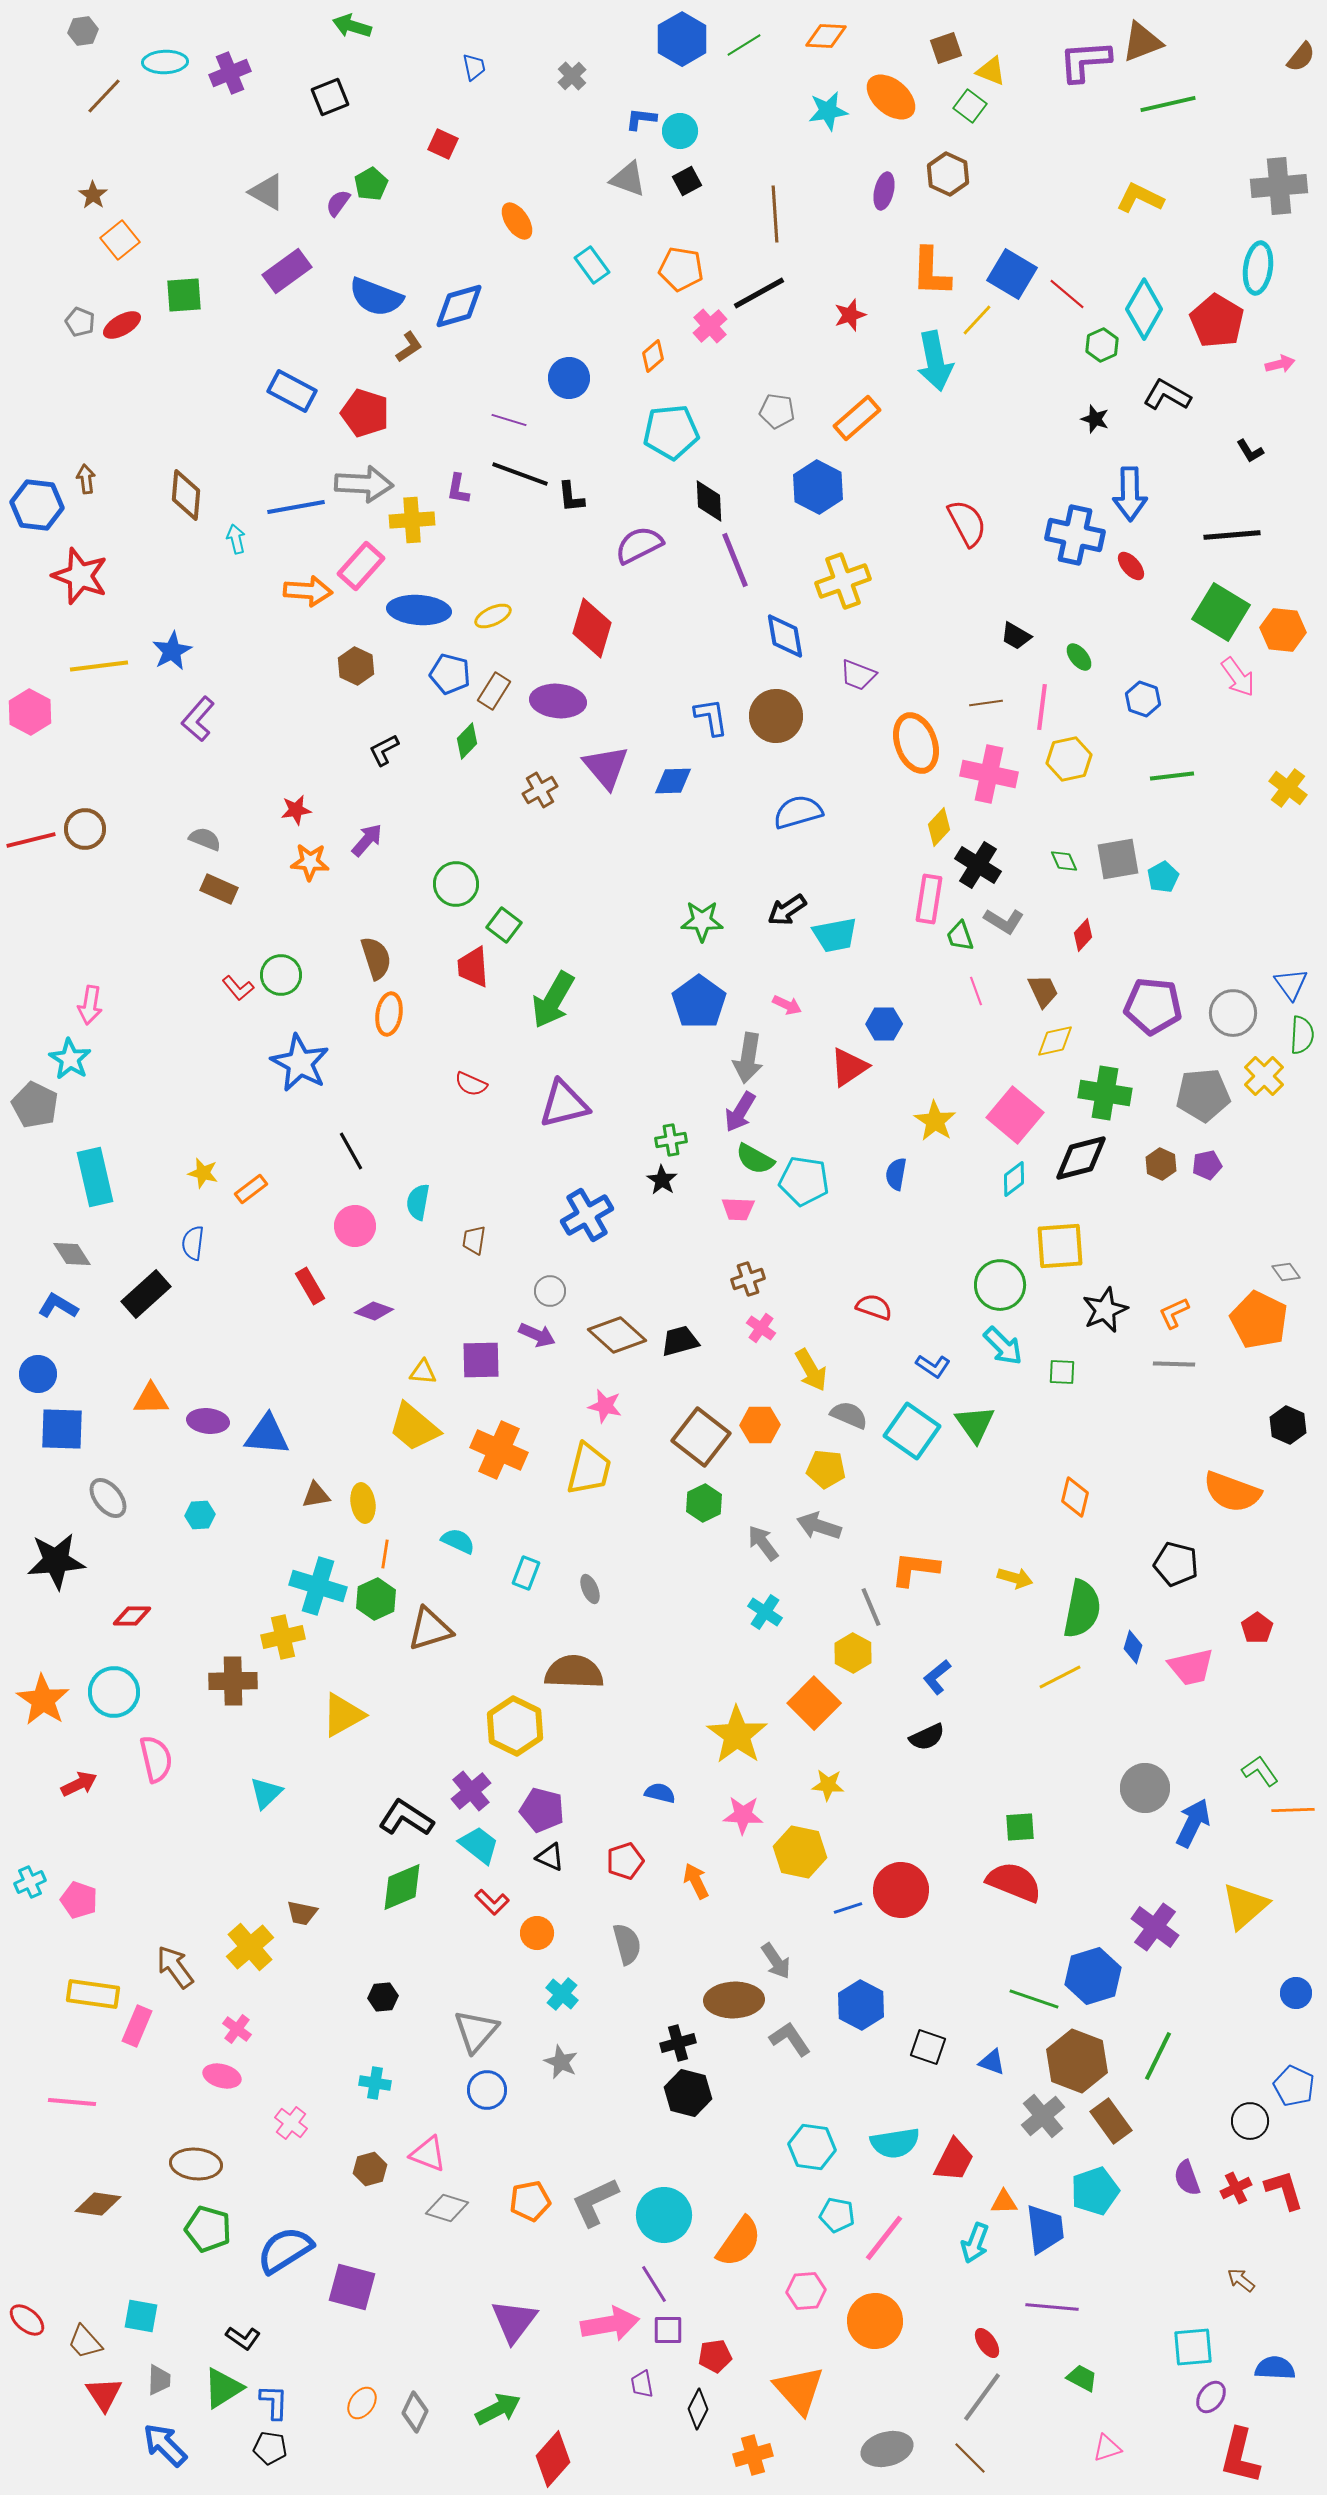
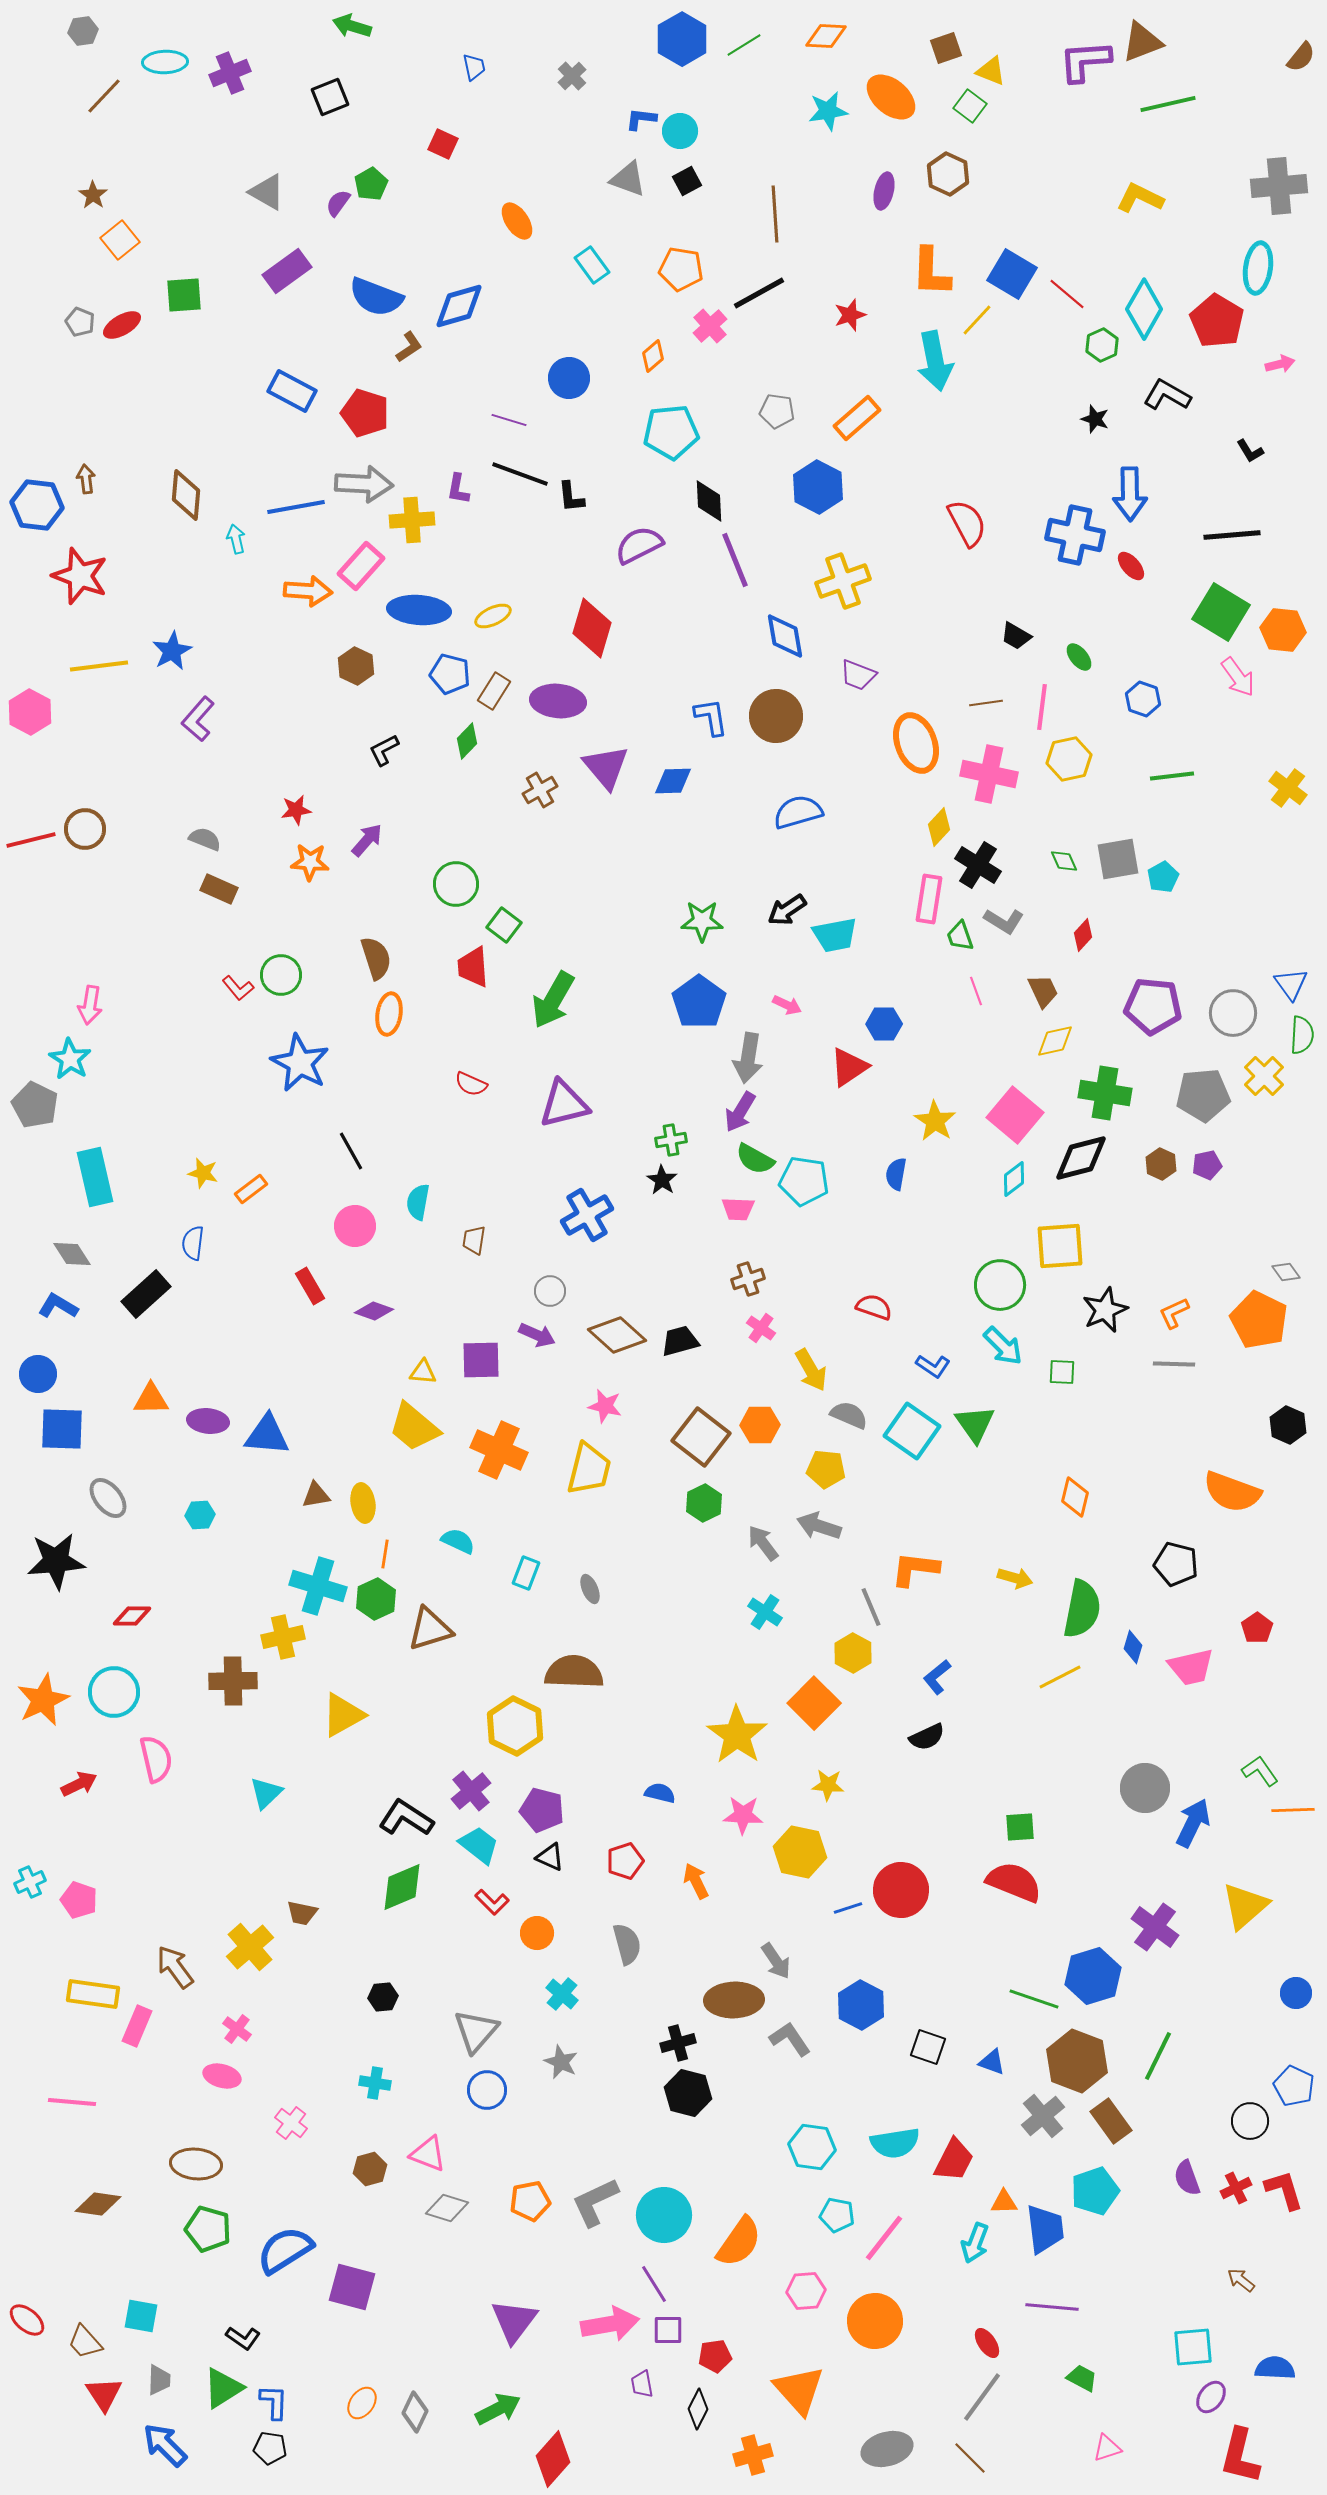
orange star at (43, 1700): rotated 14 degrees clockwise
